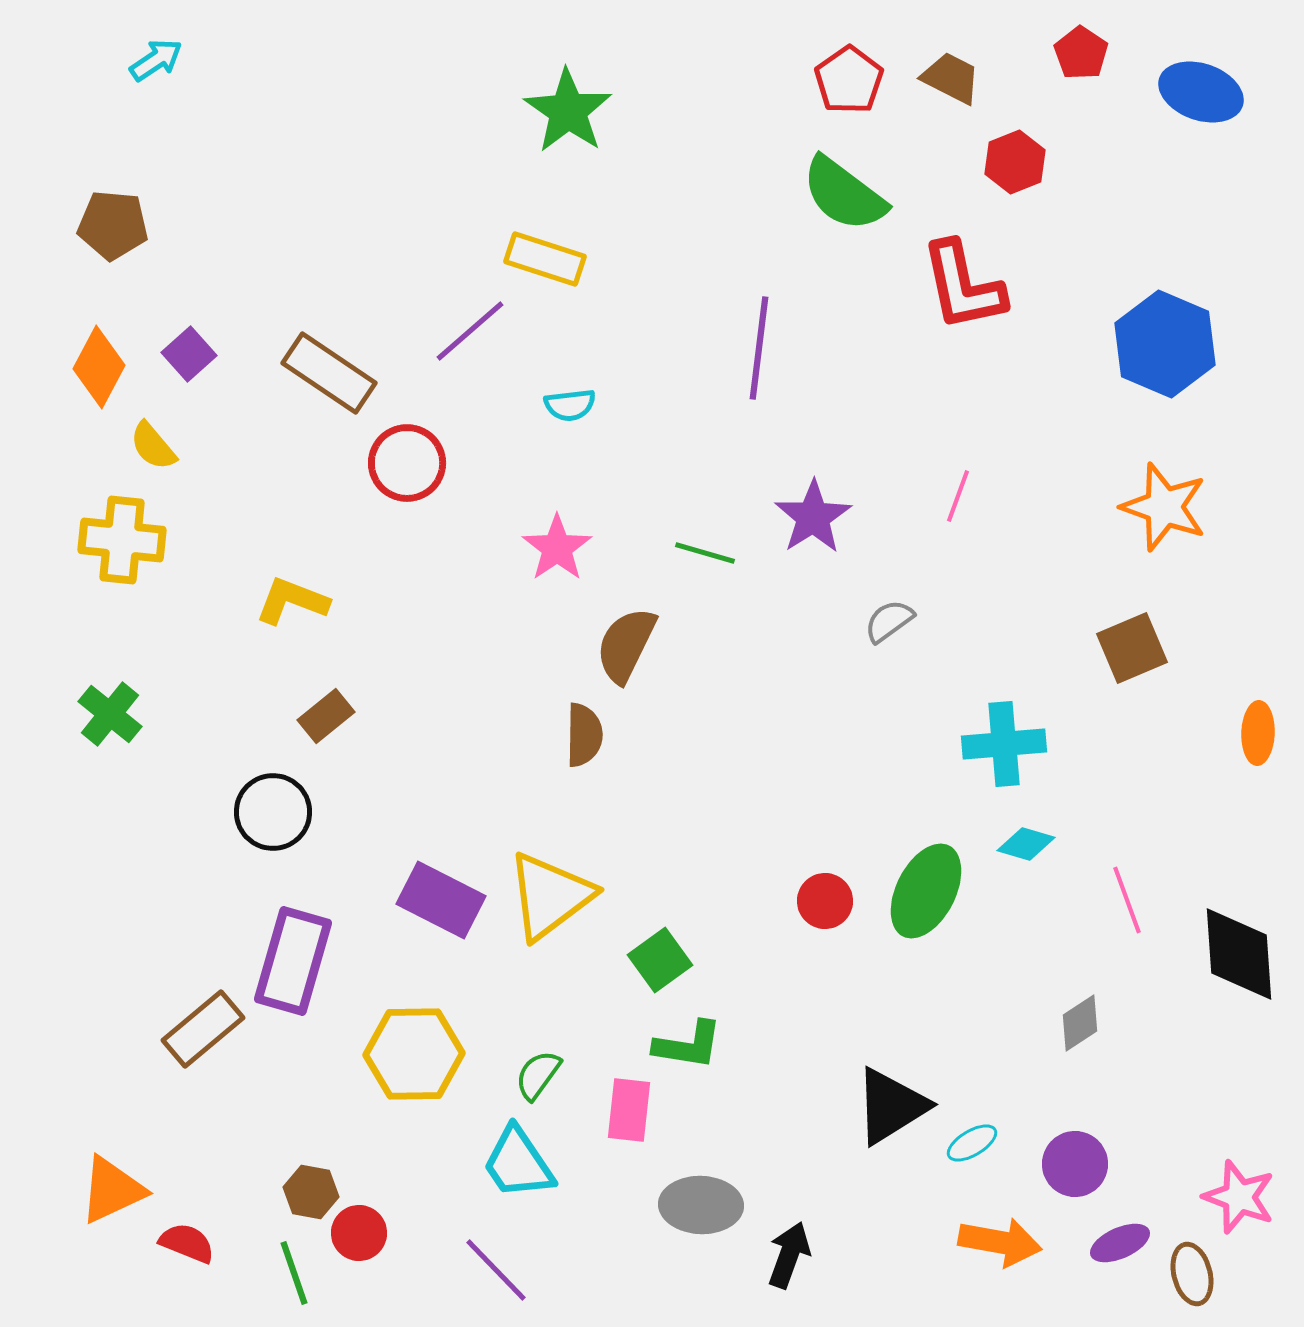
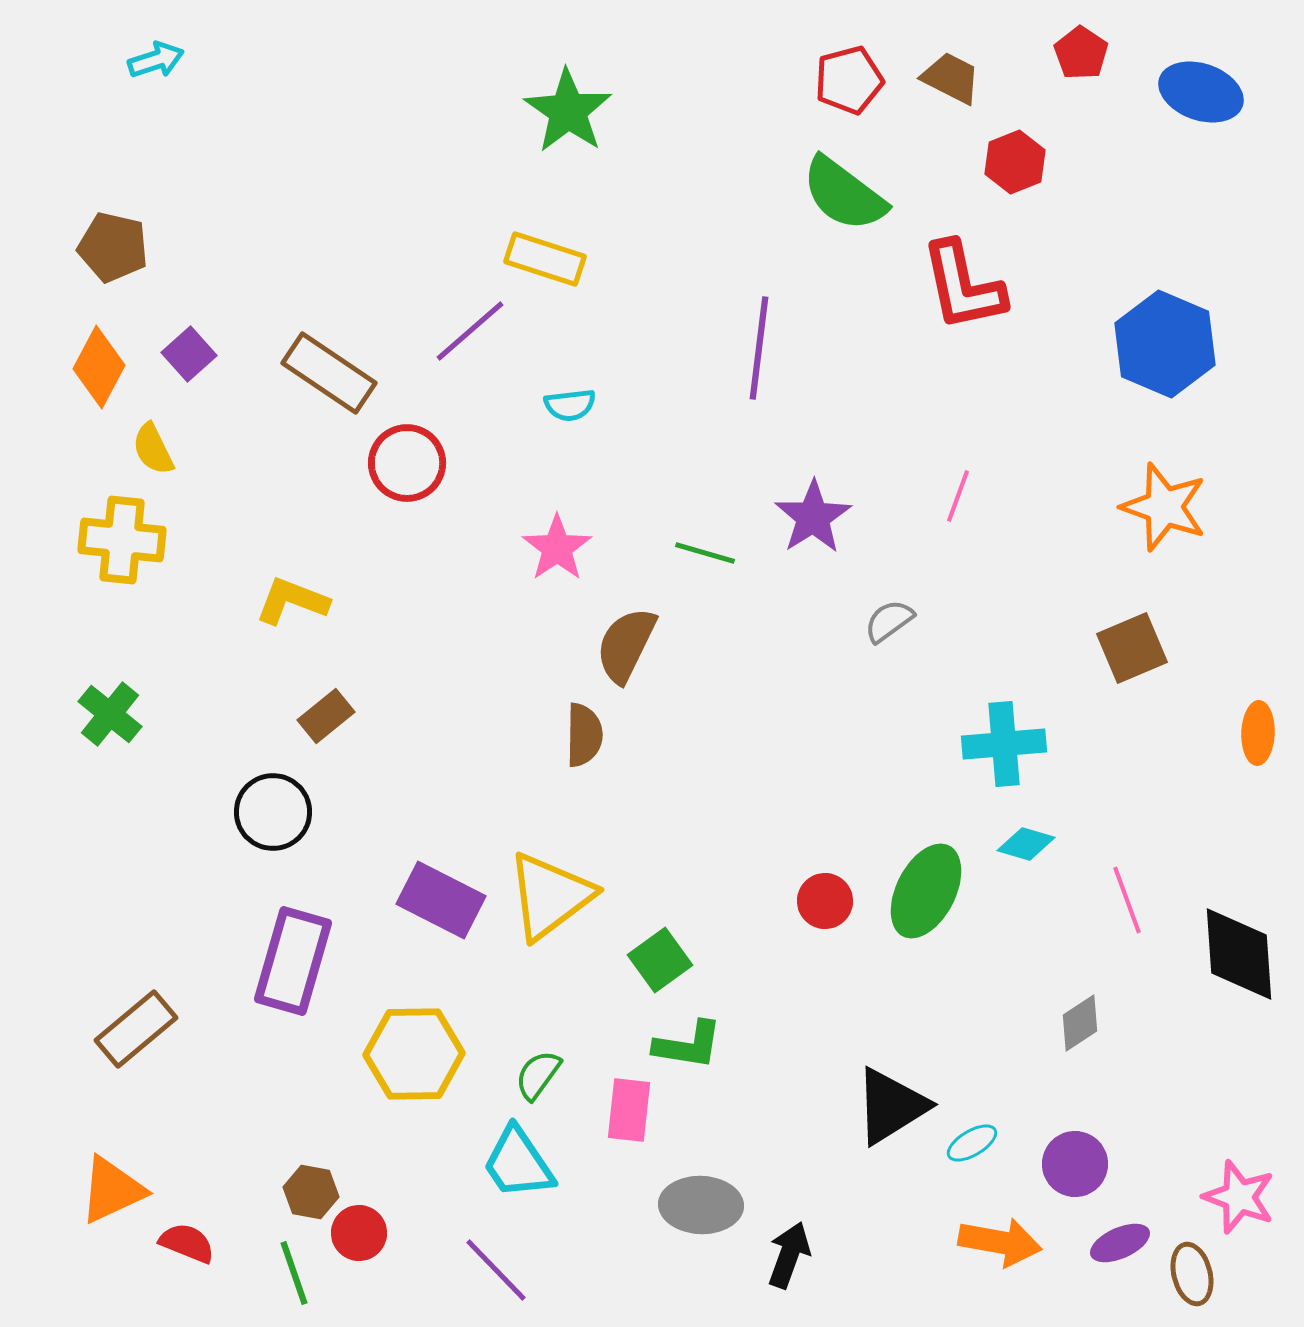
cyan arrow at (156, 60): rotated 16 degrees clockwise
red pentagon at (849, 80): rotated 20 degrees clockwise
brown pentagon at (113, 225): moved 22 px down; rotated 8 degrees clockwise
yellow semicircle at (153, 446): moved 3 px down; rotated 14 degrees clockwise
brown rectangle at (203, 1029): moved 67 px left
